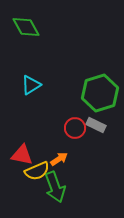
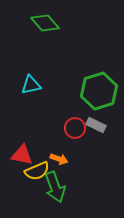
green diamond: moved 19 px right, 4 px up; rotated 12 degrees counterclockwise
cyan triangle: rotated 20 degrees clockwise
green hexagon: moved 1 px left, 2 px up
orange arrow: rotated 54 degrees clockwise
